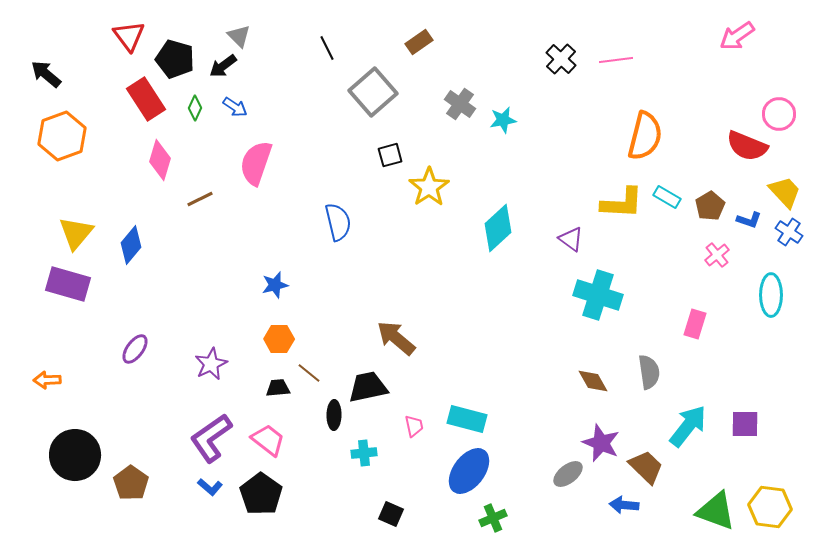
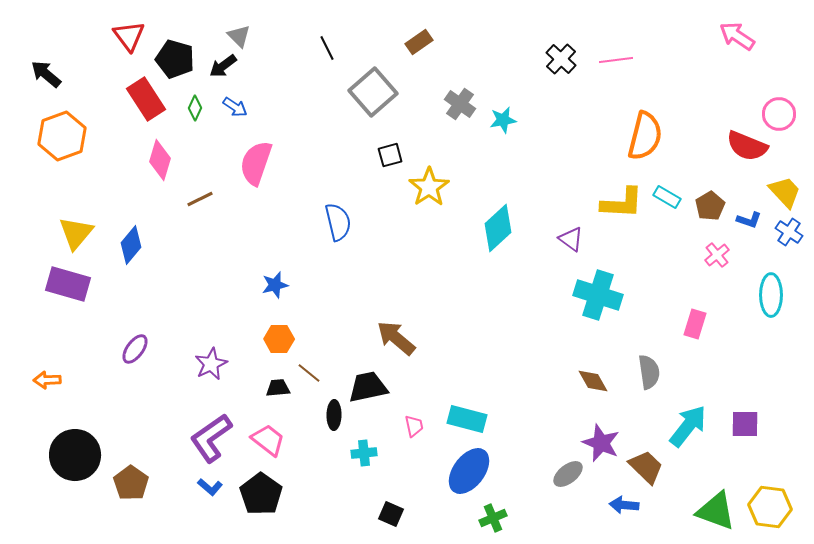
pink arrow at (737, 36): rotated 69 degrees clockwise
